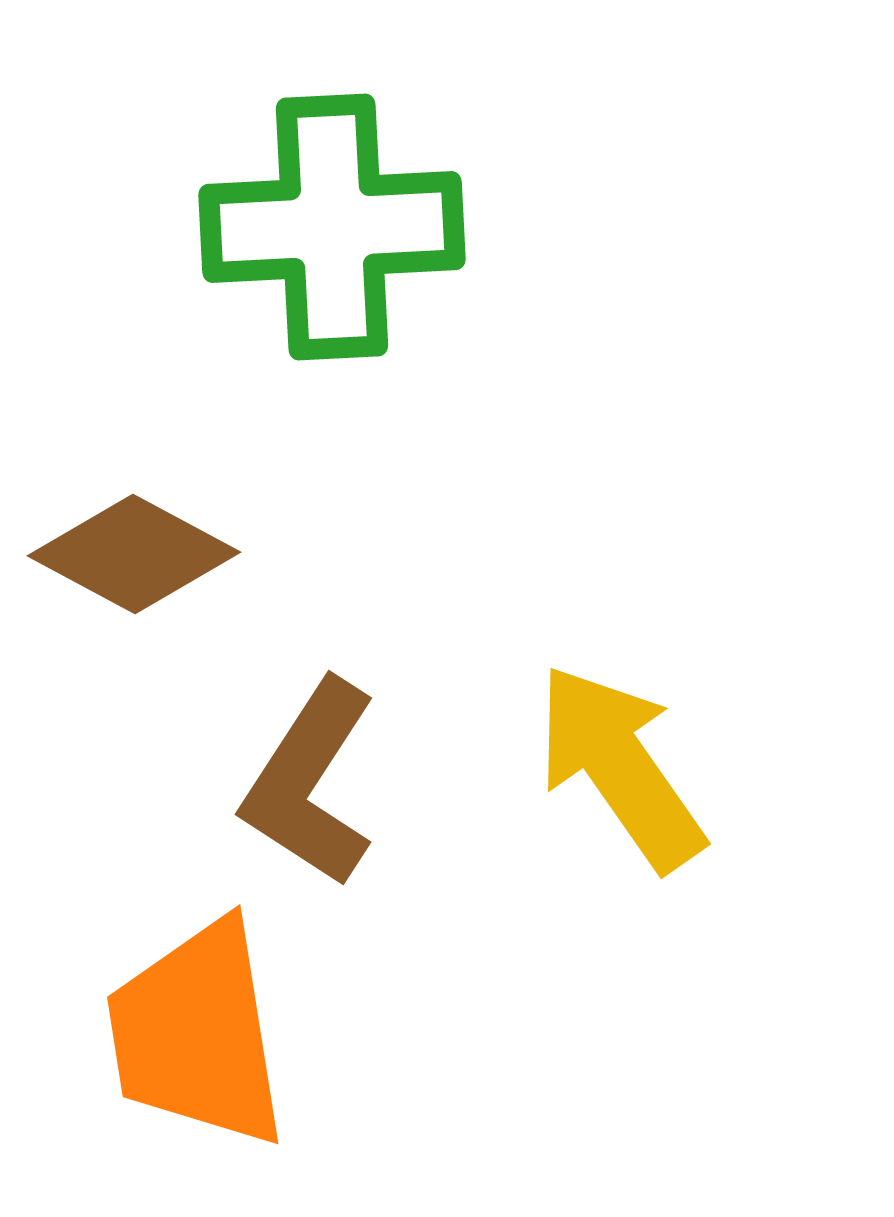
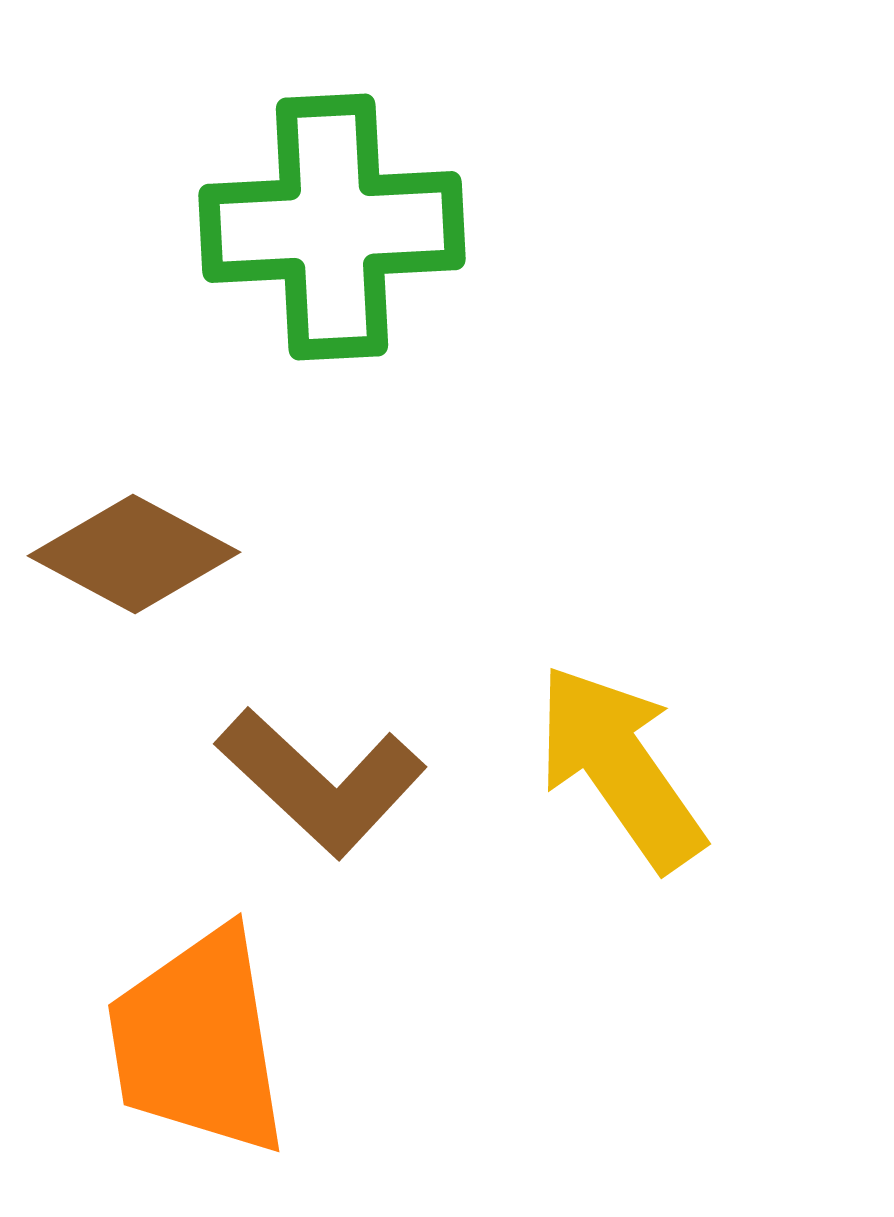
brown L-shape: moved 11 px right, 1 px up; rotated 80 degrees counterclockwise
orange trapezoid: moved 1 px right, 8 px down
